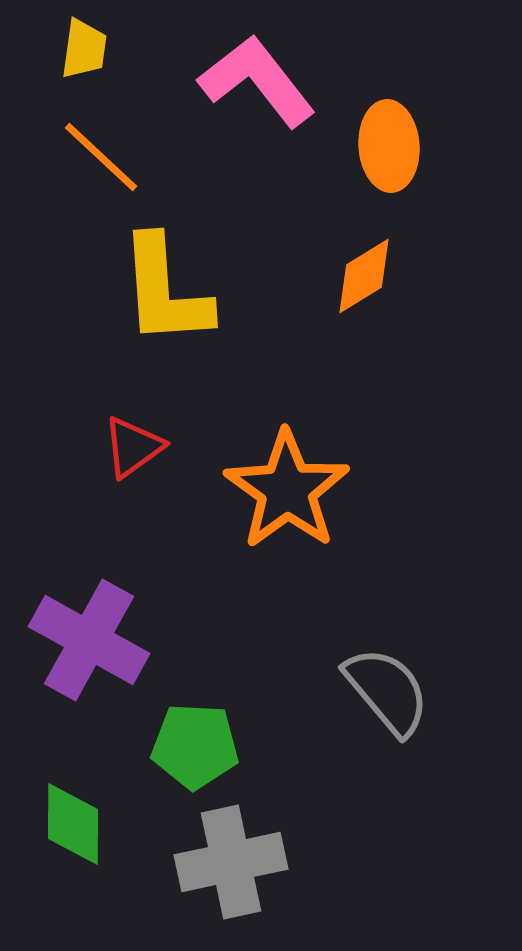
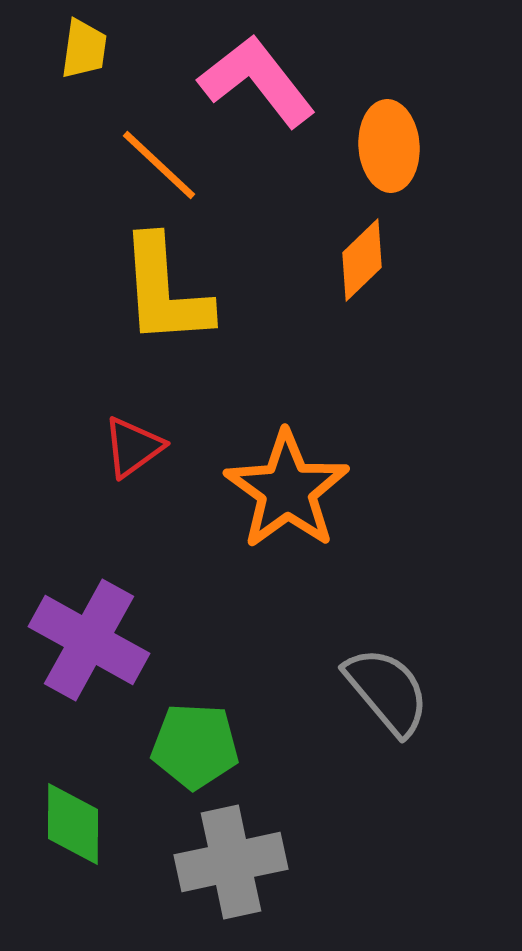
orange line: moved 58 px right, 8 px down
orange diamond: moved 2 px left, 16 px up; rotated 12 degrees counterclockwise
